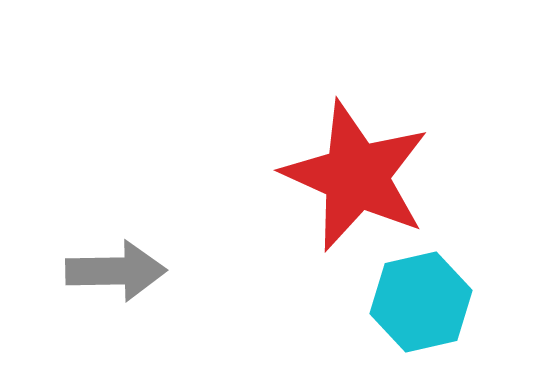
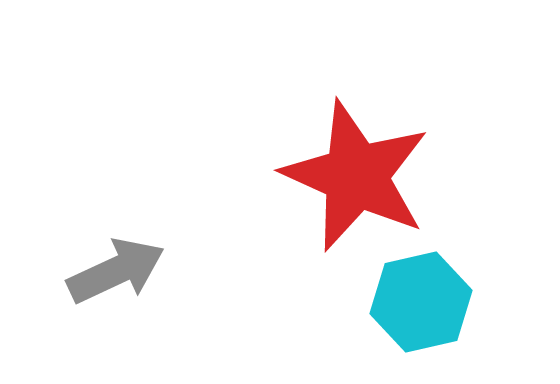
gray arrow: rotated 24 degrees counterclockwise
